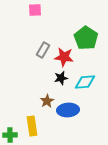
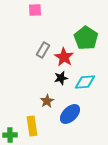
red star: rotated 24 degrees clockwise
blue ellipse: moved 2 px right, 4 px down; rotated 40 degrees counterclockwise
